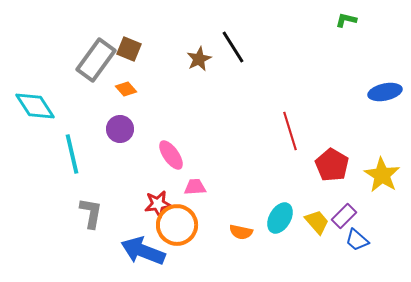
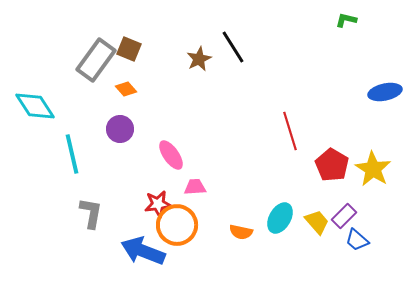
yellow star: moved 9 px left, 6 px up
